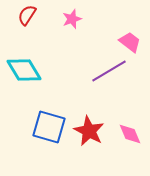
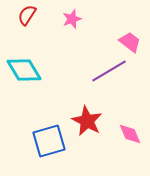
blue square: moved 14 px down; rotated 32 degrees counterclockwise
red star: moved 2 px left, 10 px up
